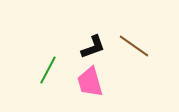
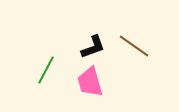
green line: moved 2 px left
